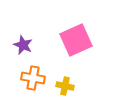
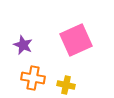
yellow cross: moved 1 px right, 1 px up
